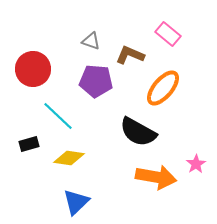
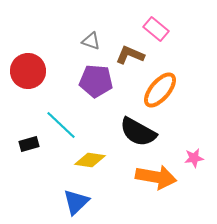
pink rectangle: moved 12 px left, 5 px up
red circle: moved 5 px left, 2 px down
orange ellipse: moved 3 px left, 2 px down
cyan line: moved 3 px right, 9 px down
yellow diamond: moved 21 px right, 2 px down
pink star: moved 2 px left, 6 px up; rotated 24 degrees clockwise
